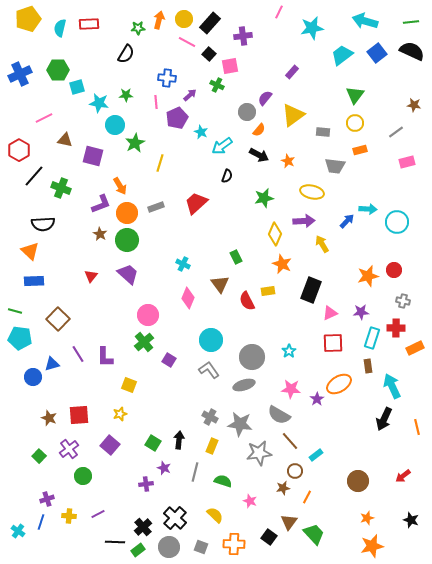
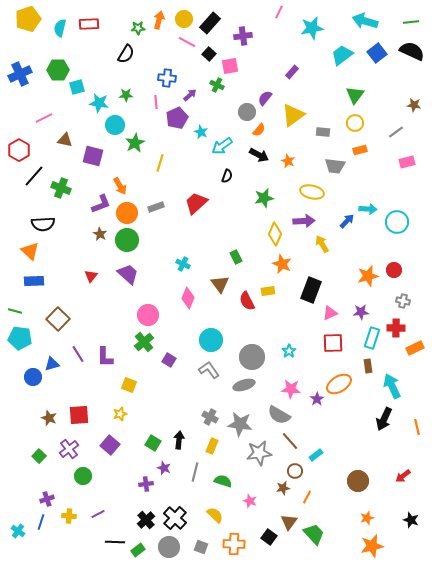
black cross at (143, 527): moved 3 px right, 7 px up
